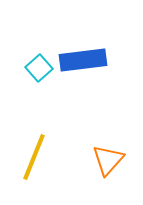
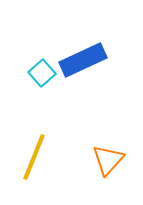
blue rectangle: rotated 18 degrees counterclockwise
cyan square: moved 3 px right, 5 px down
